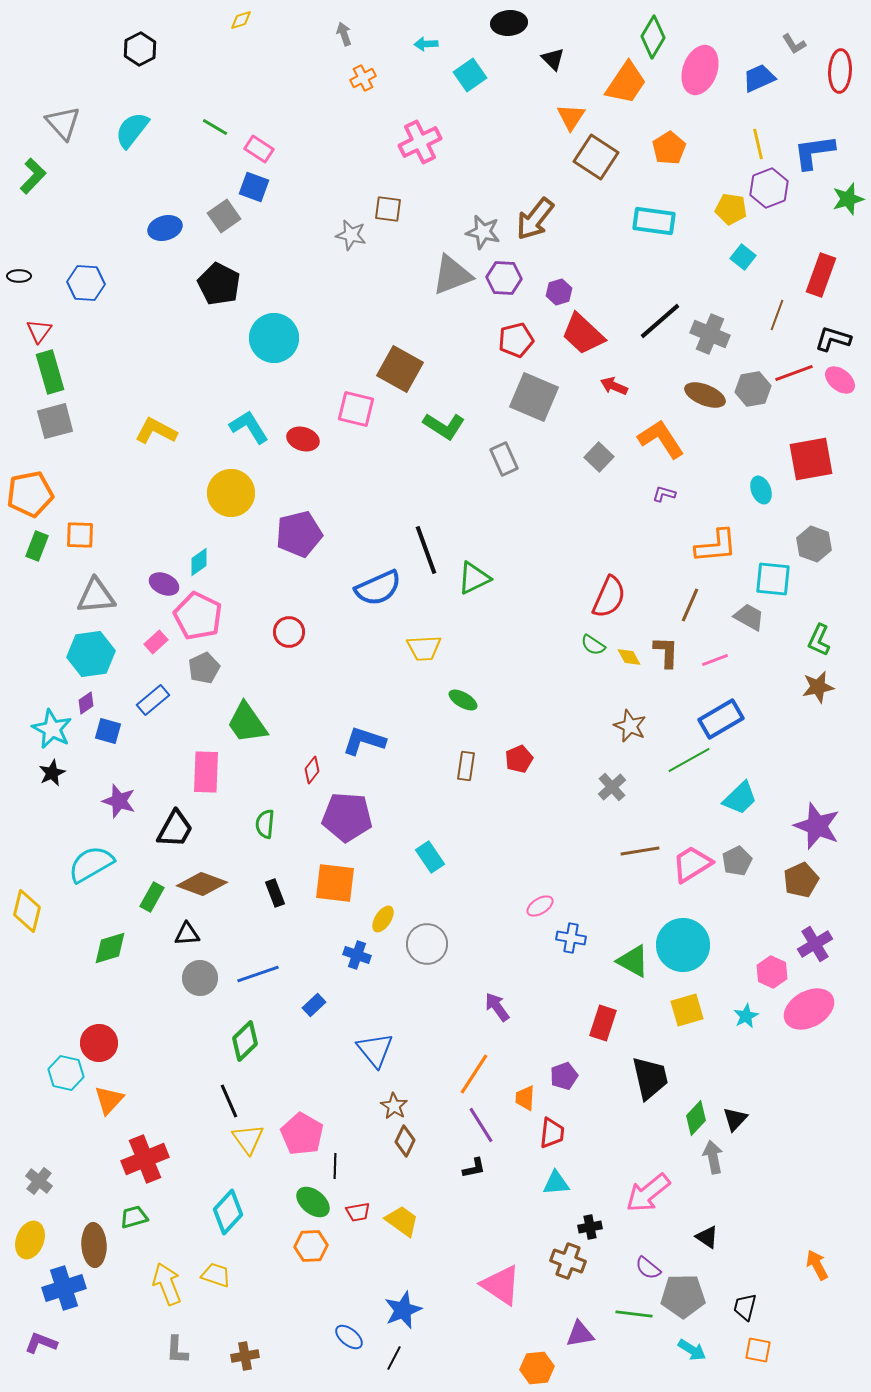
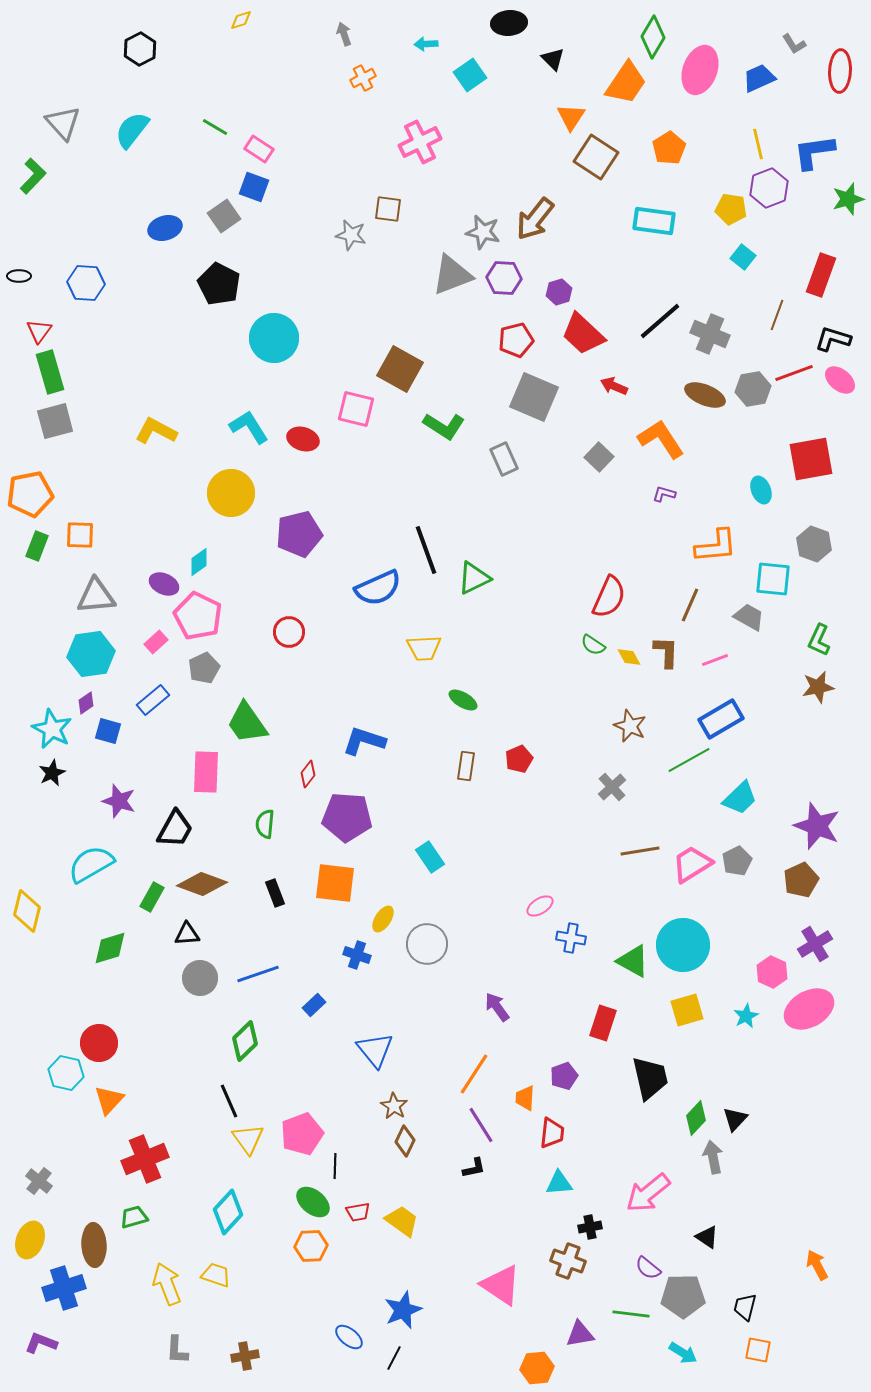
red diamond at (312, 770): moved 4 px left, 4 px down
pink pentagon at (302, 1134): rotated 21 degrees clockwise
cyan triangle at (556, 1183): moved 3 px right
green line at (634, 1314): moved 3 px left
cyan arrow at (692, 1350): moved 9 px left, 3 px down
